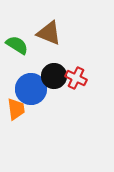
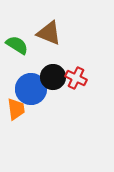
black circle: moved 1 px left, 1 px down
